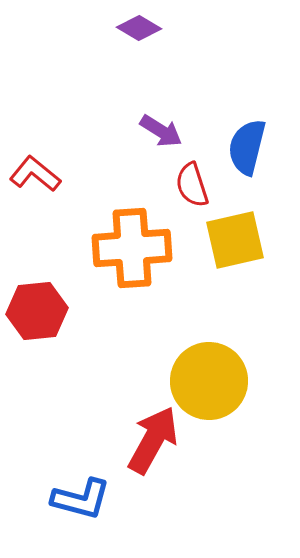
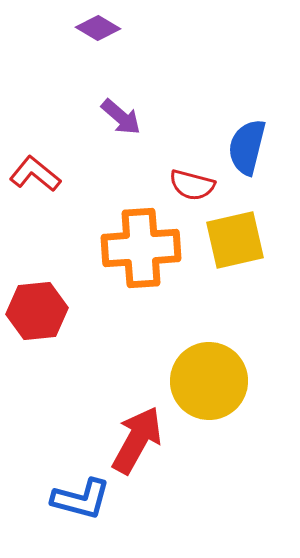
purple diamond: moved 41 px left
purple arrow: moved 40 px left, 14 px up; rotated 9 degrees clockwise
red semicircle: rotated 57 degrees counterclockwise
orange cross: moved 9 px right
red arrow: moved 16 px left
